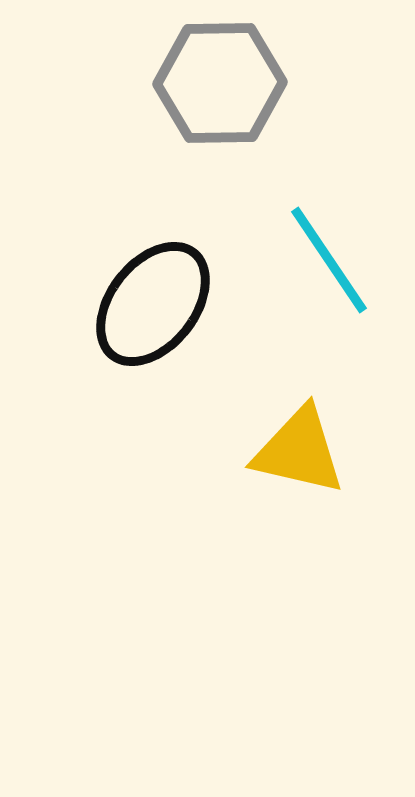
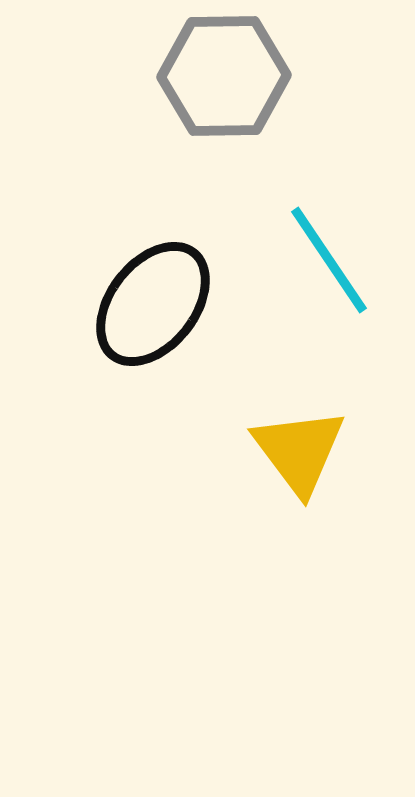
gray hexagon: moved 4 px right, 7 px up
yellow triangle: rotated 40 degrees clockwise
